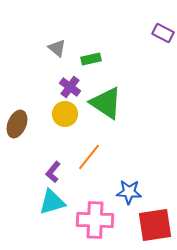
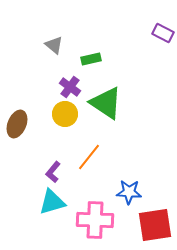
gray triangle: moved 3 px left, 3 px up
